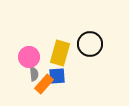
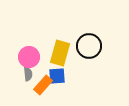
black circle: moved 1 px left, 2 px down
gray semicircle: moved 6 px left
orange rectangle: moved 1 px left, 1 px down
